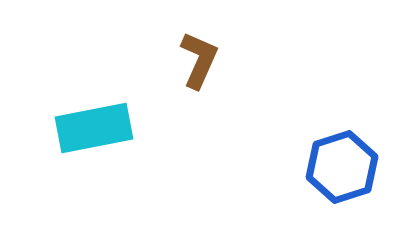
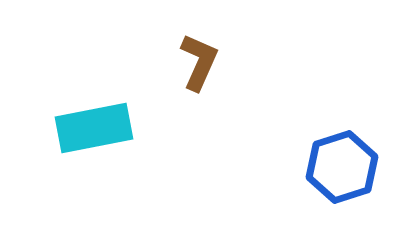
brown L-shape: moved 2 px down
